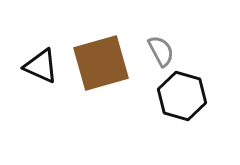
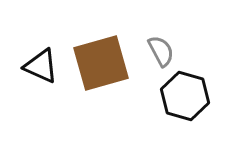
black hexagon: moved 3 px right
